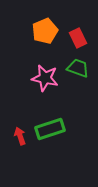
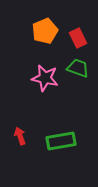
green rectangle: moved 11 px right, 12 px down; rotated 8 degrees clockwise
